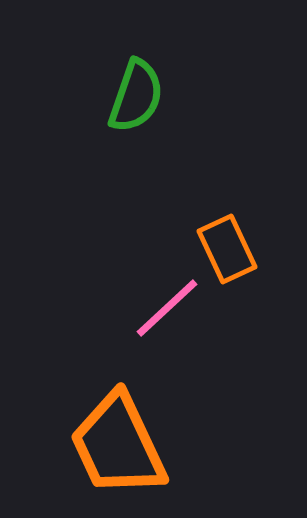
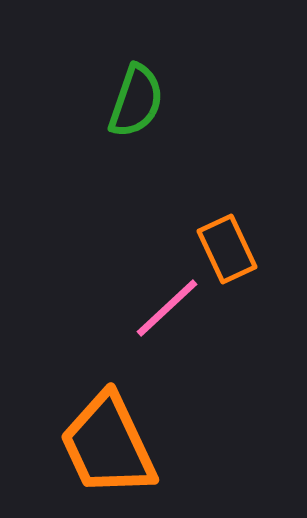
green semicircle: moved 5 px down
orange trapezoid: moved 10 px left
